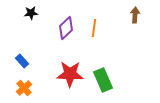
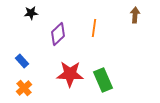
purple diamond: moved 8 px left, 6 px down
